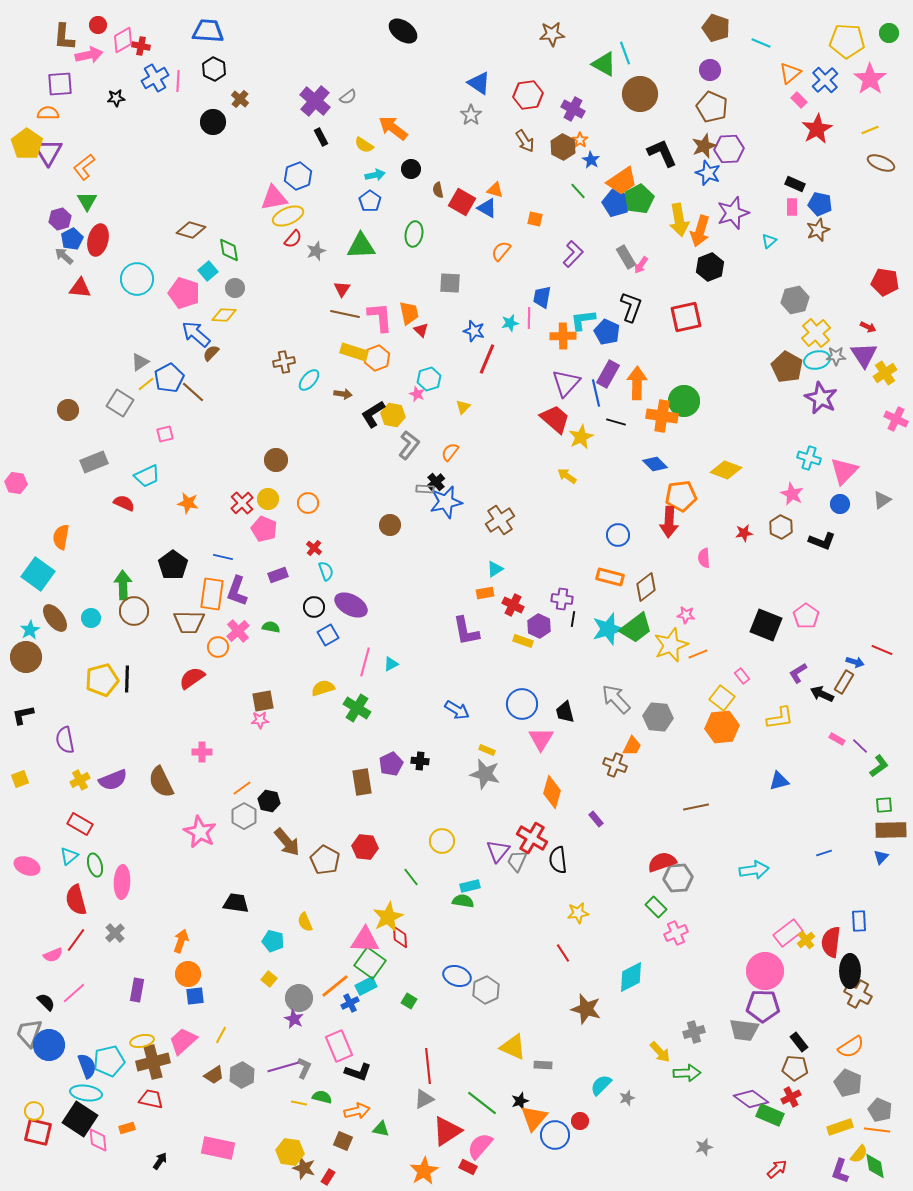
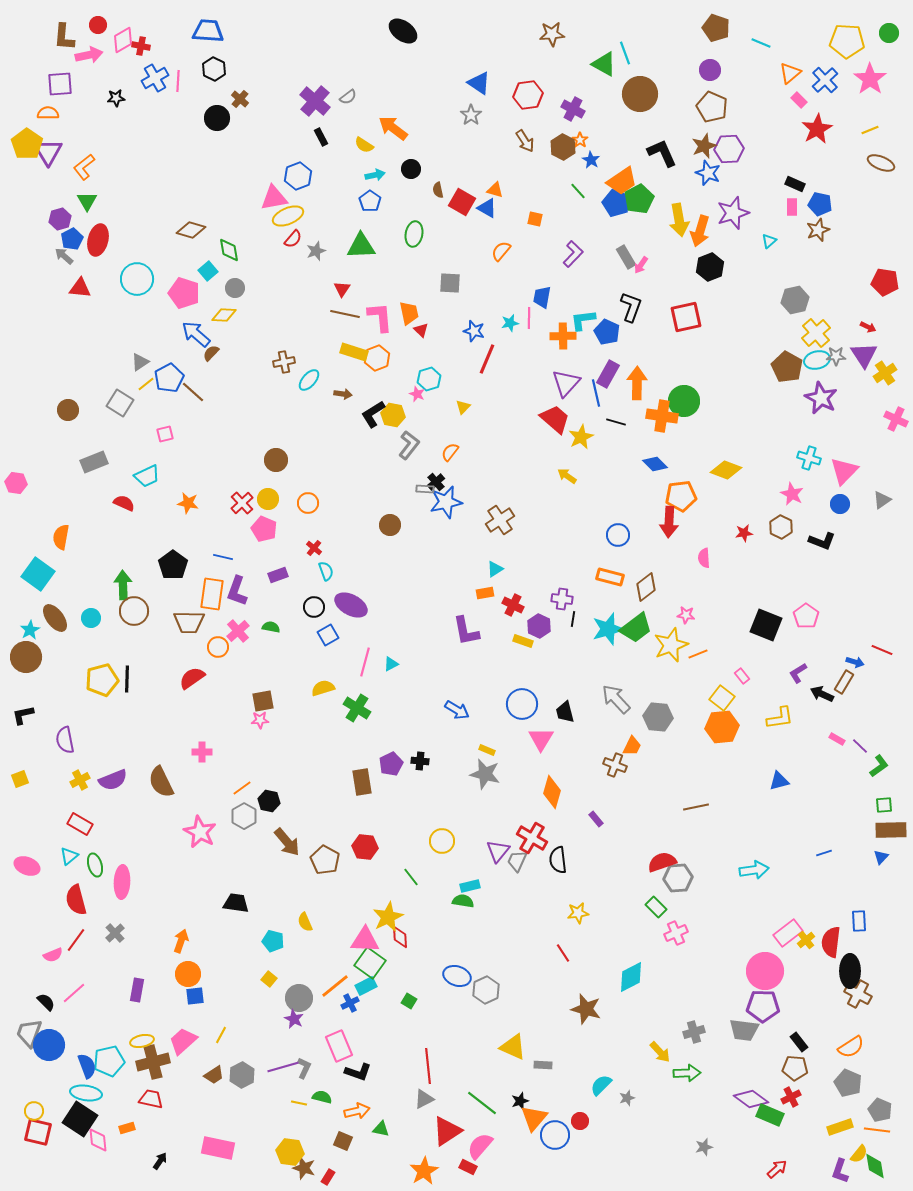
black circle at (213, 122): moved 4 px right, 4 px up
